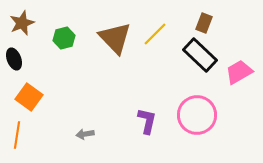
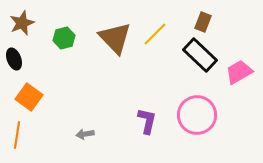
brown rectangle: moved 1 px left, 1 px up
